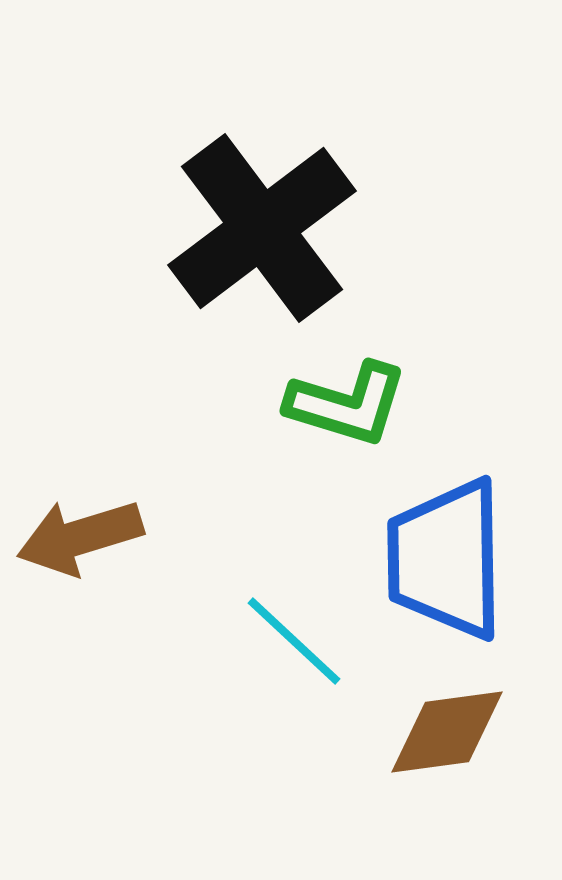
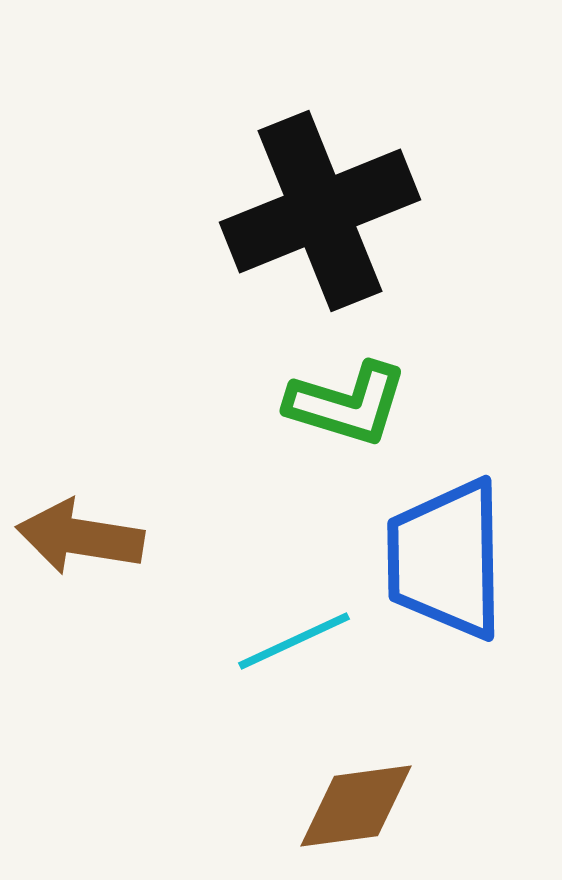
black cross: moved 58 px right, 17 px up; rotated 15 degrees clockwise
brown arrow: rotated 26 degrees clockwise
cyan line: rotated 68 degrees counterclockwise
brown diamond: moved 91 px left, 74 px down
